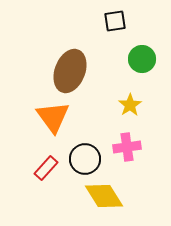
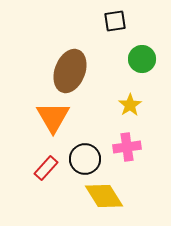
orange triangle: rotated 6 degrees clockwise
